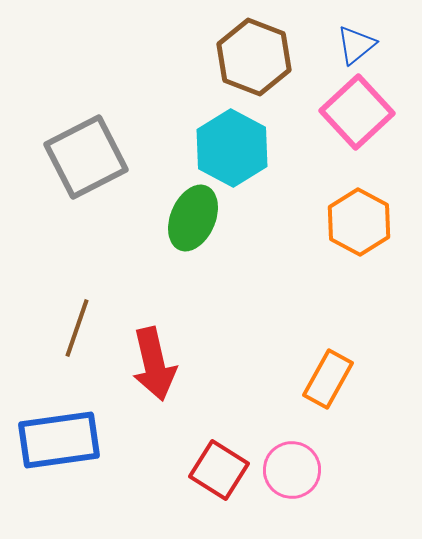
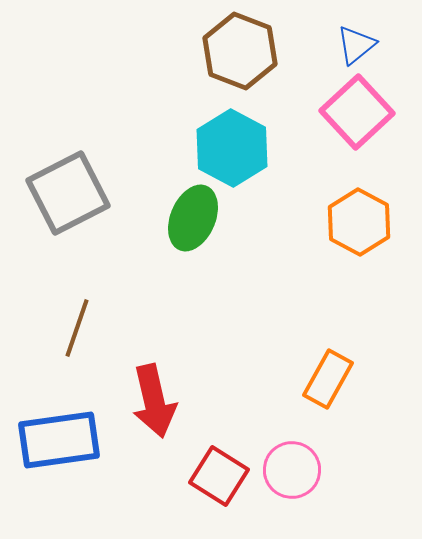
brown hexagon: moved 14 px left, 6 px up
gray square: moved 18 px left, 36 px down
red arrow: moved 37 px down
red square: moved 6 px down
